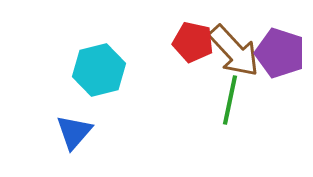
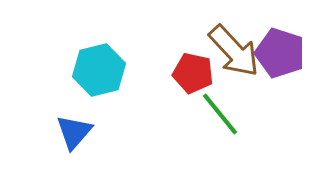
red pentagon: moved 31 px down
green line: moved 10 px left, 14 px down; rotated 51 degrees counterclockwise
